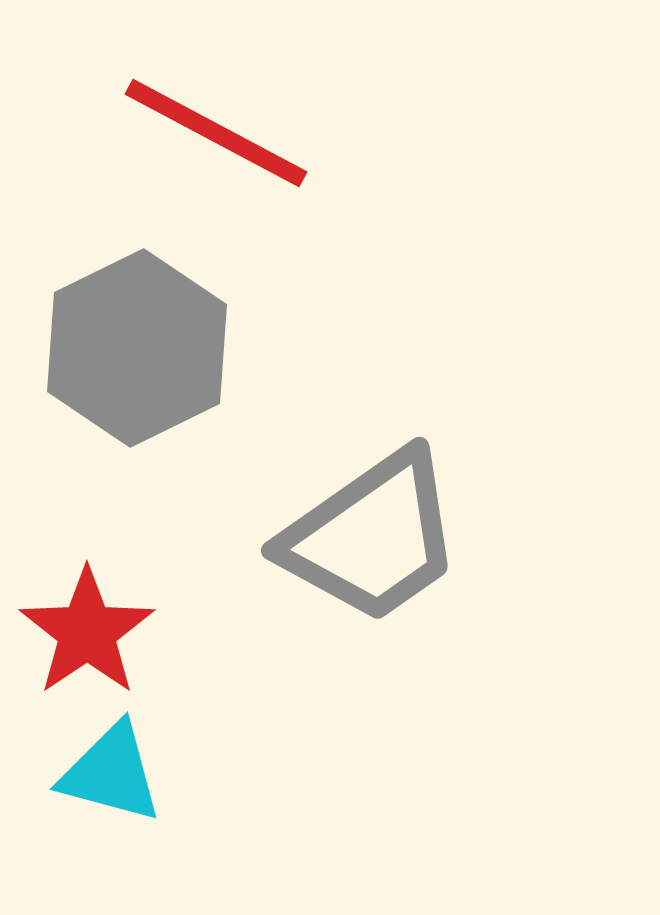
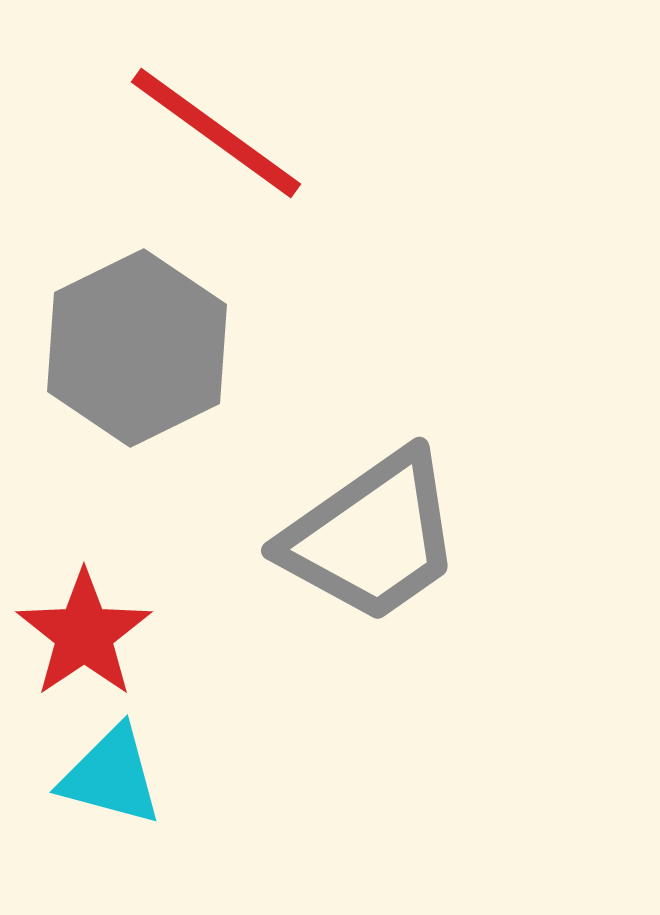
red line: rotated 8 degrees clockwise
red star: moved 3 px left, 2 px down
cyan triangle: moved 3 px down
